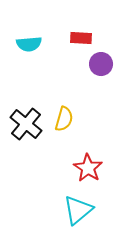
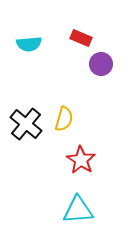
red rectangle: rotated 20 degrees clockwise
red star: moved 7 px left, 8 px up
cyan triangle: rotated 36 degrees clockwise
